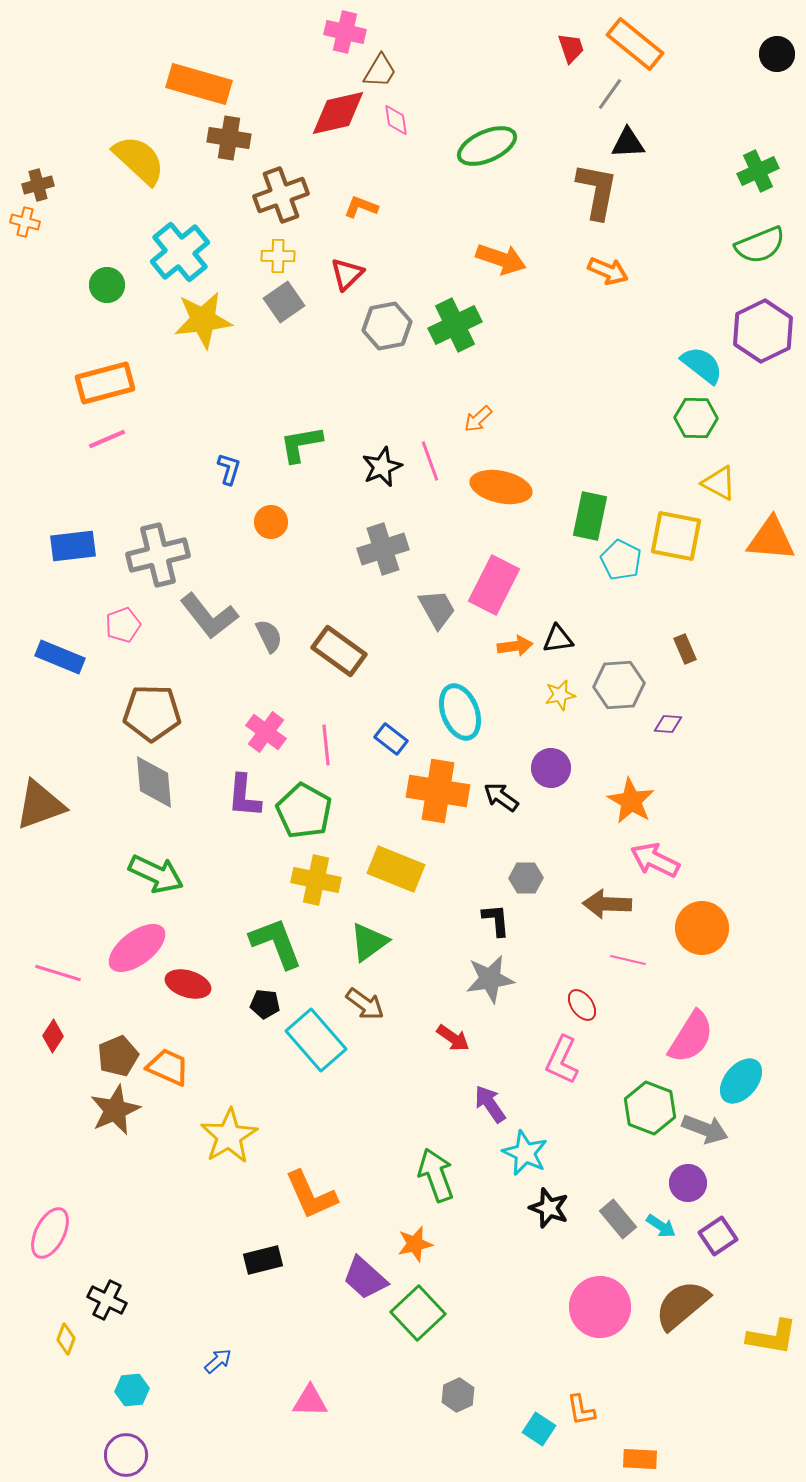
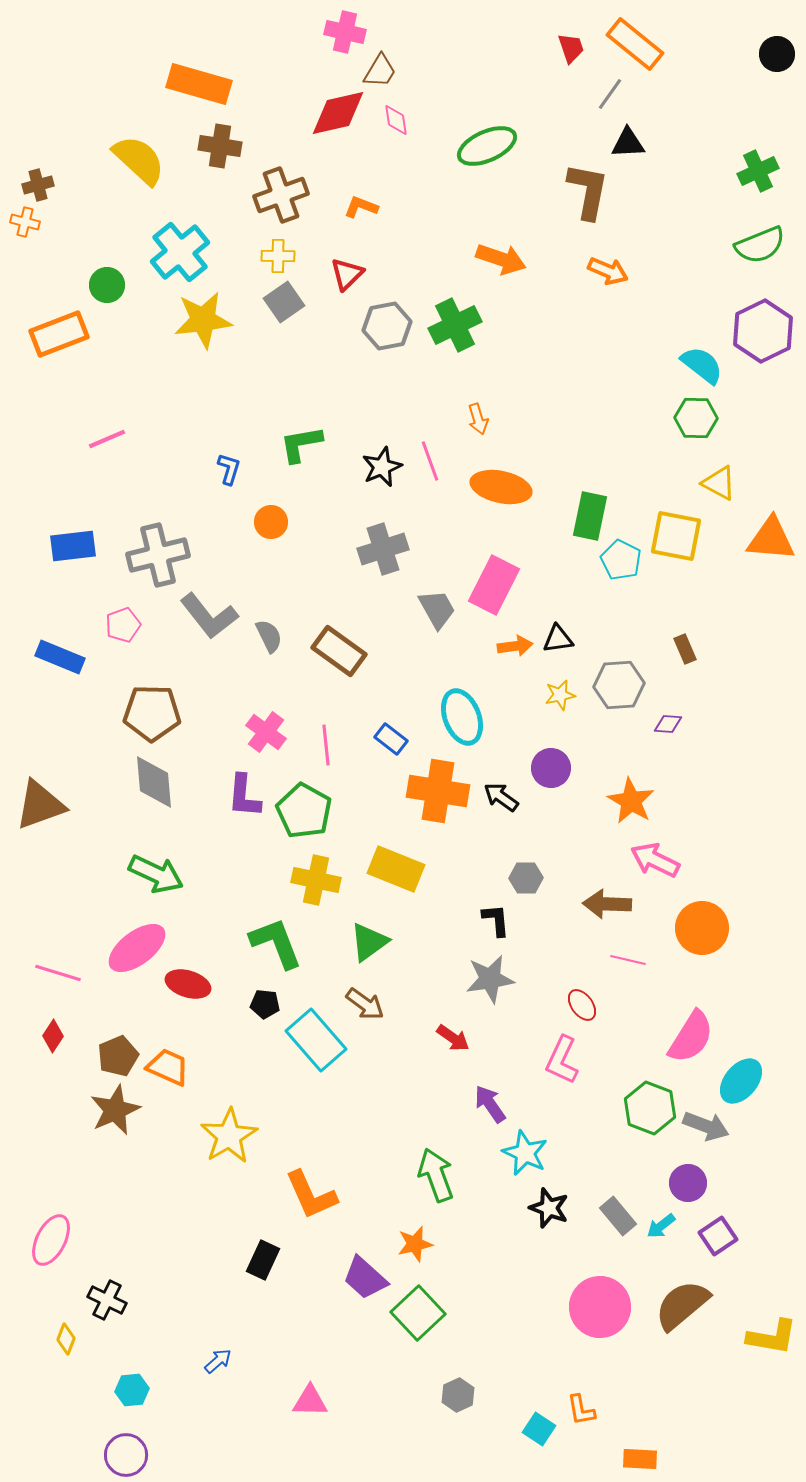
brown cross at (229, 138): moved 9 px left, 8 px down
brown L-shape at (597, 191): moved 9 px left
orange rectangle at (105, 383): moved 46 px left, 49 px up; rotated 6 degrees counterclockwise
orange arrow at (478, 419): rotated 64 degrees counterclockwise
cyan ellipse at (460, 712): moved 2 px right, 5 px down
gray arrow at (705, 1129): moved 1 px right, 3 px up
gray rectangle at (618, 1219): moved 3 px up
cyan arrow at (661, 1226): rotated 108 degrees clockwise
pink ellipse at (50, 1233): moved 1 px right, 7 px down
black rectangle at (263, 1260): rotated 51 degrees counterclockwise
